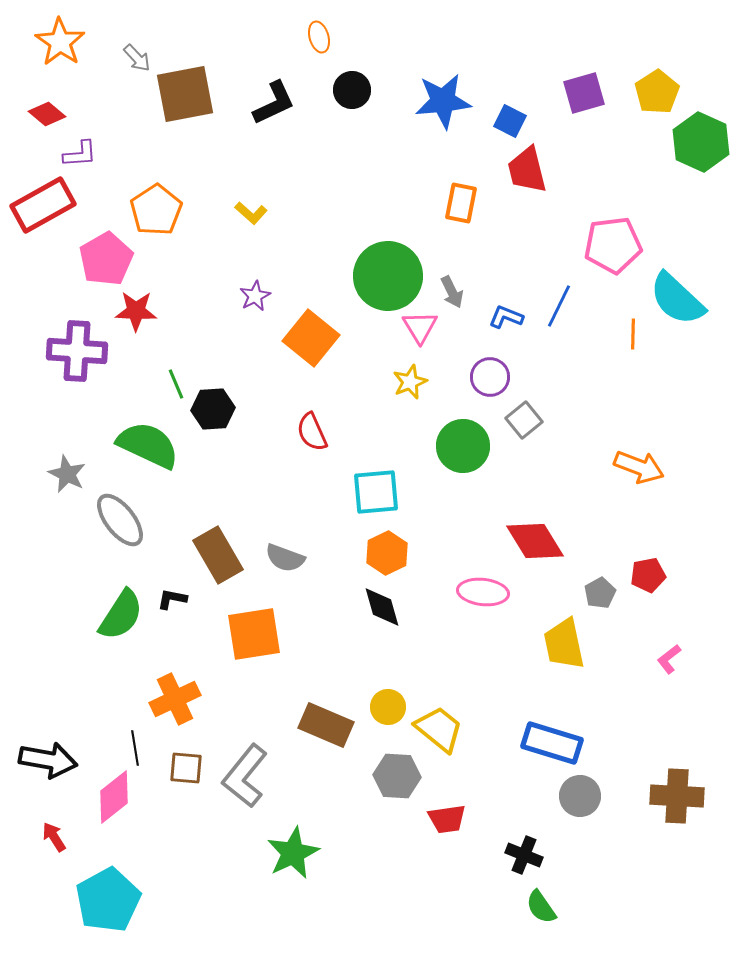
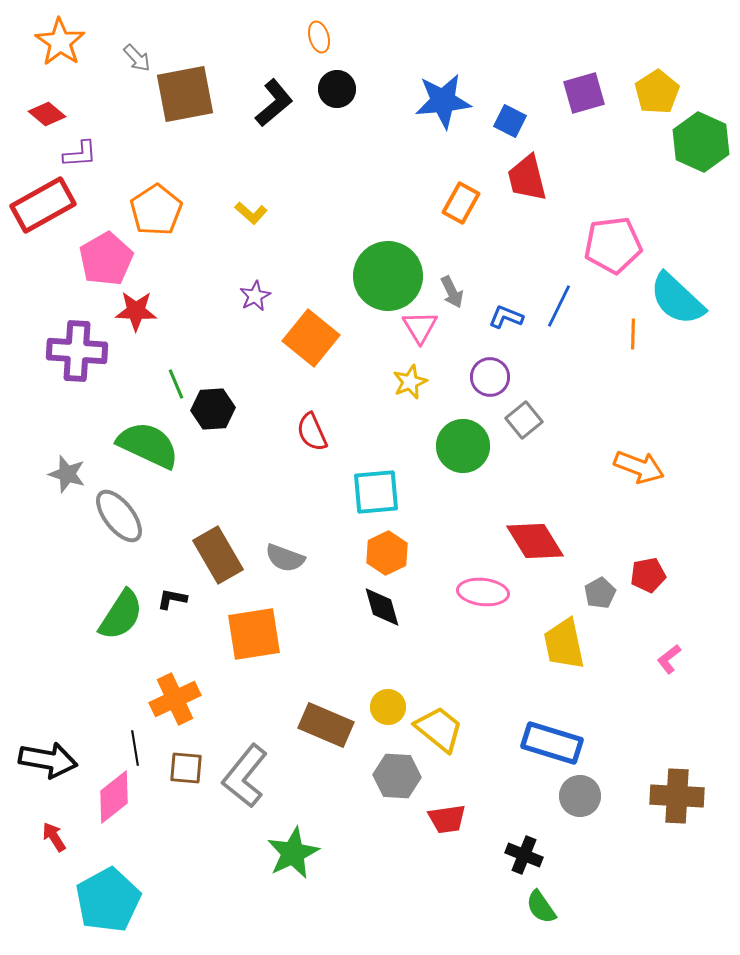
black circle at (352, 90): moved 15 px left, 1 px up
black L-shape at (274, 103): rotated 15 degrees counterclockwise
red trapezoid at (527, 170): moved 8 px down
orange rectangle at (461, 203): rotated 18 degrees clockwise
gray star at (67, 474): rotated 9 degrees counterclockwise
gray ellipse at (120, 520): moved 1 px left, 4 px up
